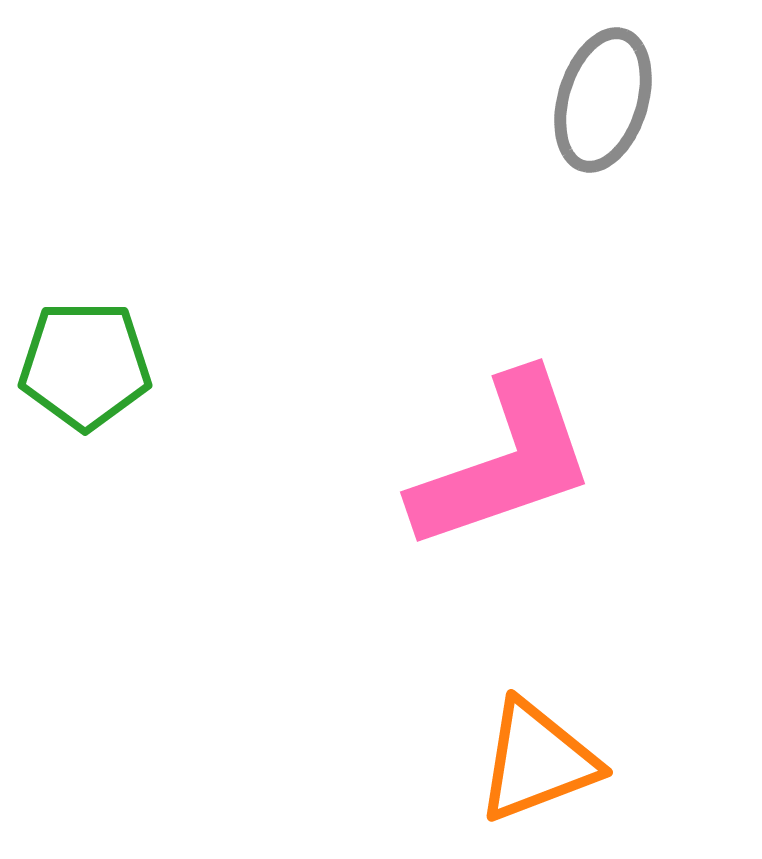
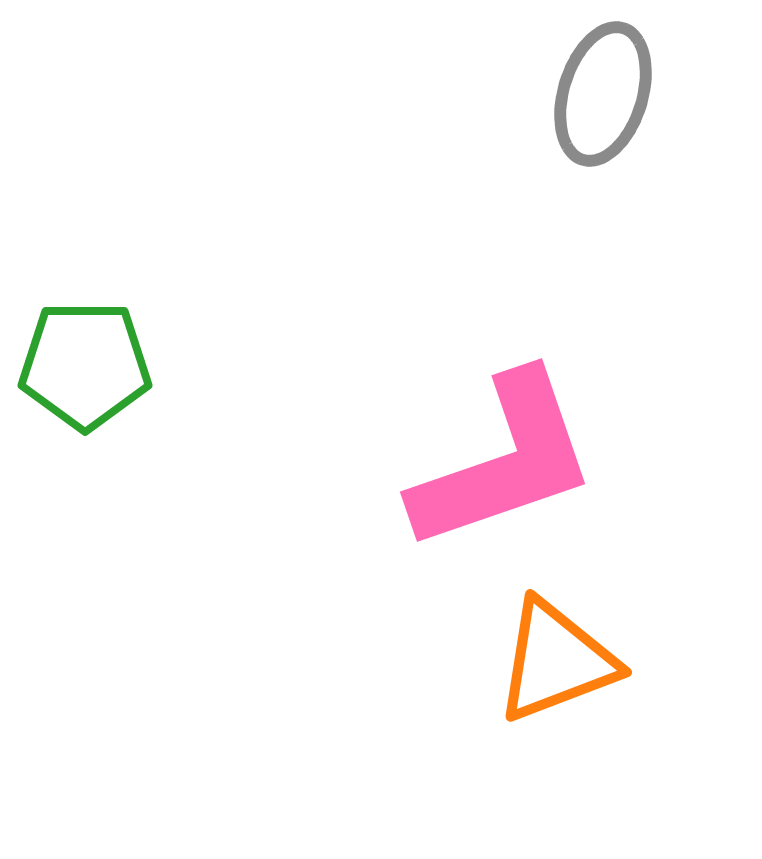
gray ellipse: moved 6 px up
orange triangle: moved 19 px right, 100 px up
